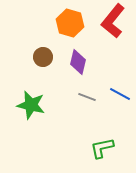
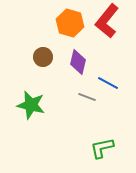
red L-shape: moved 6 px left
blue line: moved 12 px left, 11 px up
